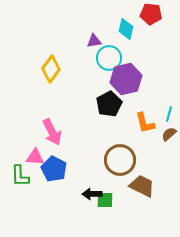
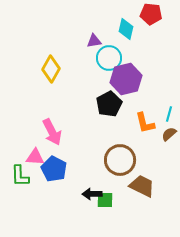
yellow diamond: rotated 8 degrees counterclockwise
